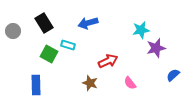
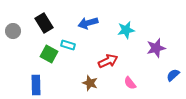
cyan star: moved 15 px left
